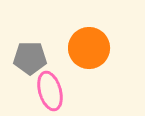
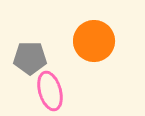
orange circle: moved 5 px right, 7 px up
